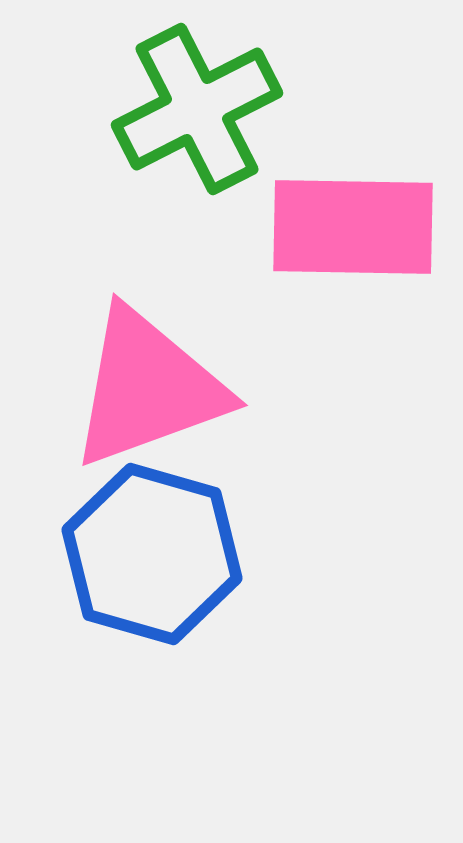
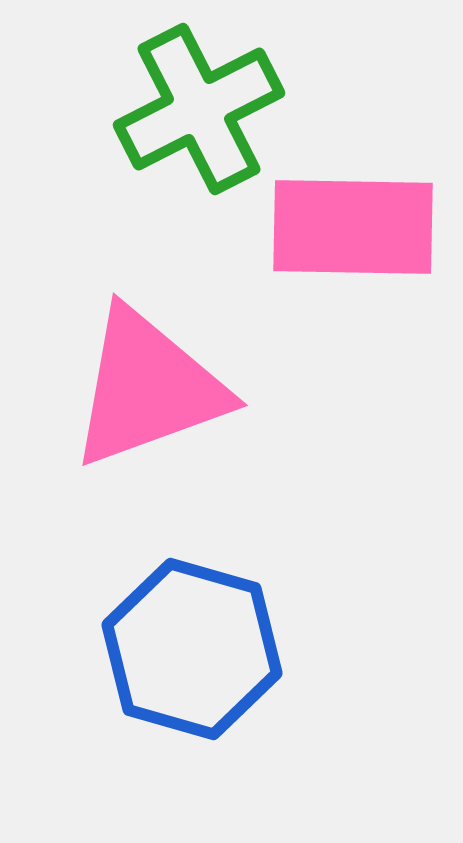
green cross: moved 2 px right
blue hexagon: moved 40 px right, 95 px down
